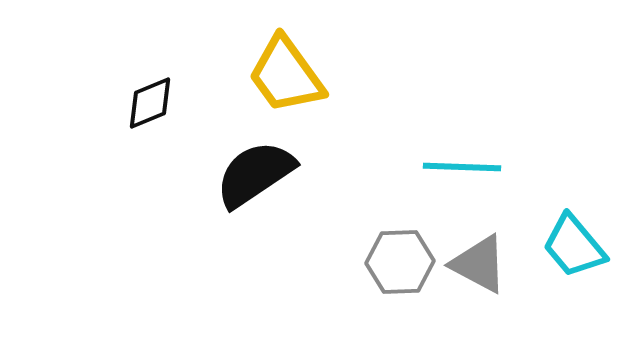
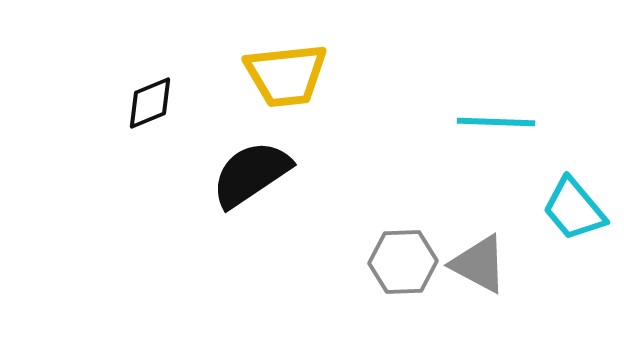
yellow trapezoid: rotated 60 degrees counterclockwise
cyan line: moved 34 px right, 45 px up
black semicircle: moved 4 px left
cyan trapezoid: moved 37 px up
gray hexagon: moved 3 px right
